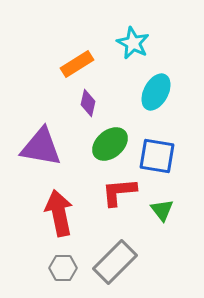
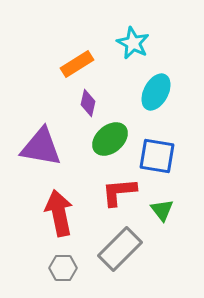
green ellipse: moved 5 px up
gray rectangle: moved 5 px right, 13 px up
